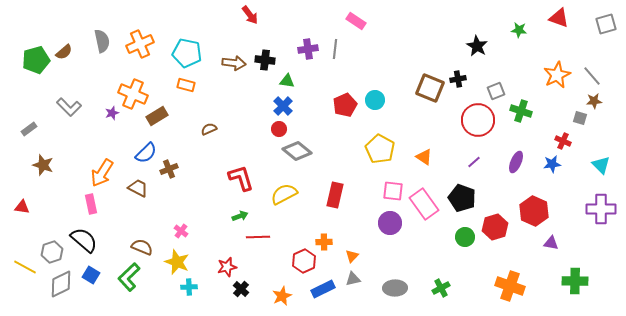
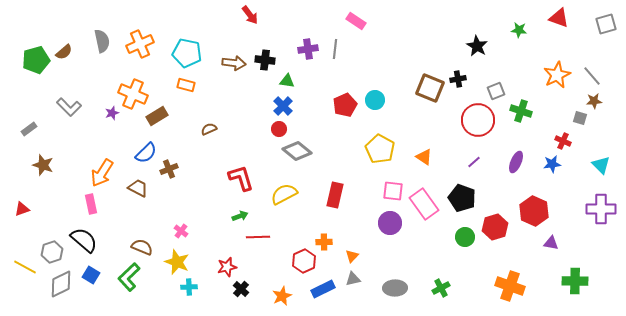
red triangle at (22, 207): moved 2 px down; rotated 28 degrees counterclockwise
